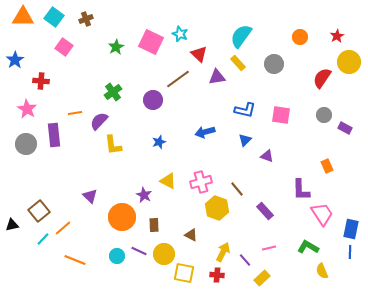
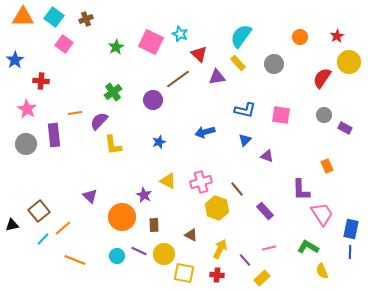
pink square at (64, 47): moved 3 px up
yellow arrow at (223, 252): moved 3 px left, 3 px up
